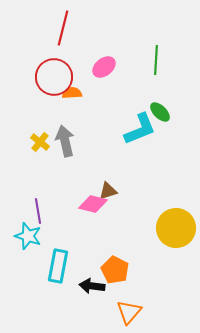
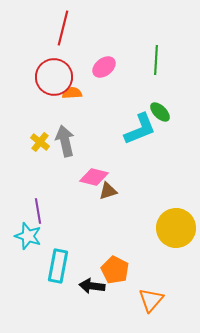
pink diamond: moved 1 px right, 27 px up
orange triangle: moved 22 px right, 12 px up
